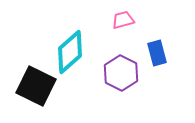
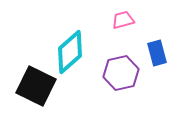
purple hexagon: rotated 20 degrees clockwise
